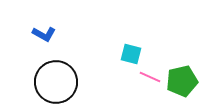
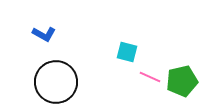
cyan square: moved 4 px left, 2 px up
